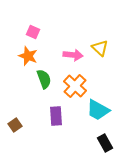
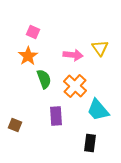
yellow triangle: rotated 12 degrees clockwise
orange star: rotated 18 degrees clockwise
cyan trapezoid: rotated 20 degrees clockwise
brown square: rotated 32 degrees counterclockwise
black rectangle: moved 15 px left; rotated 36 degrees clockwise
